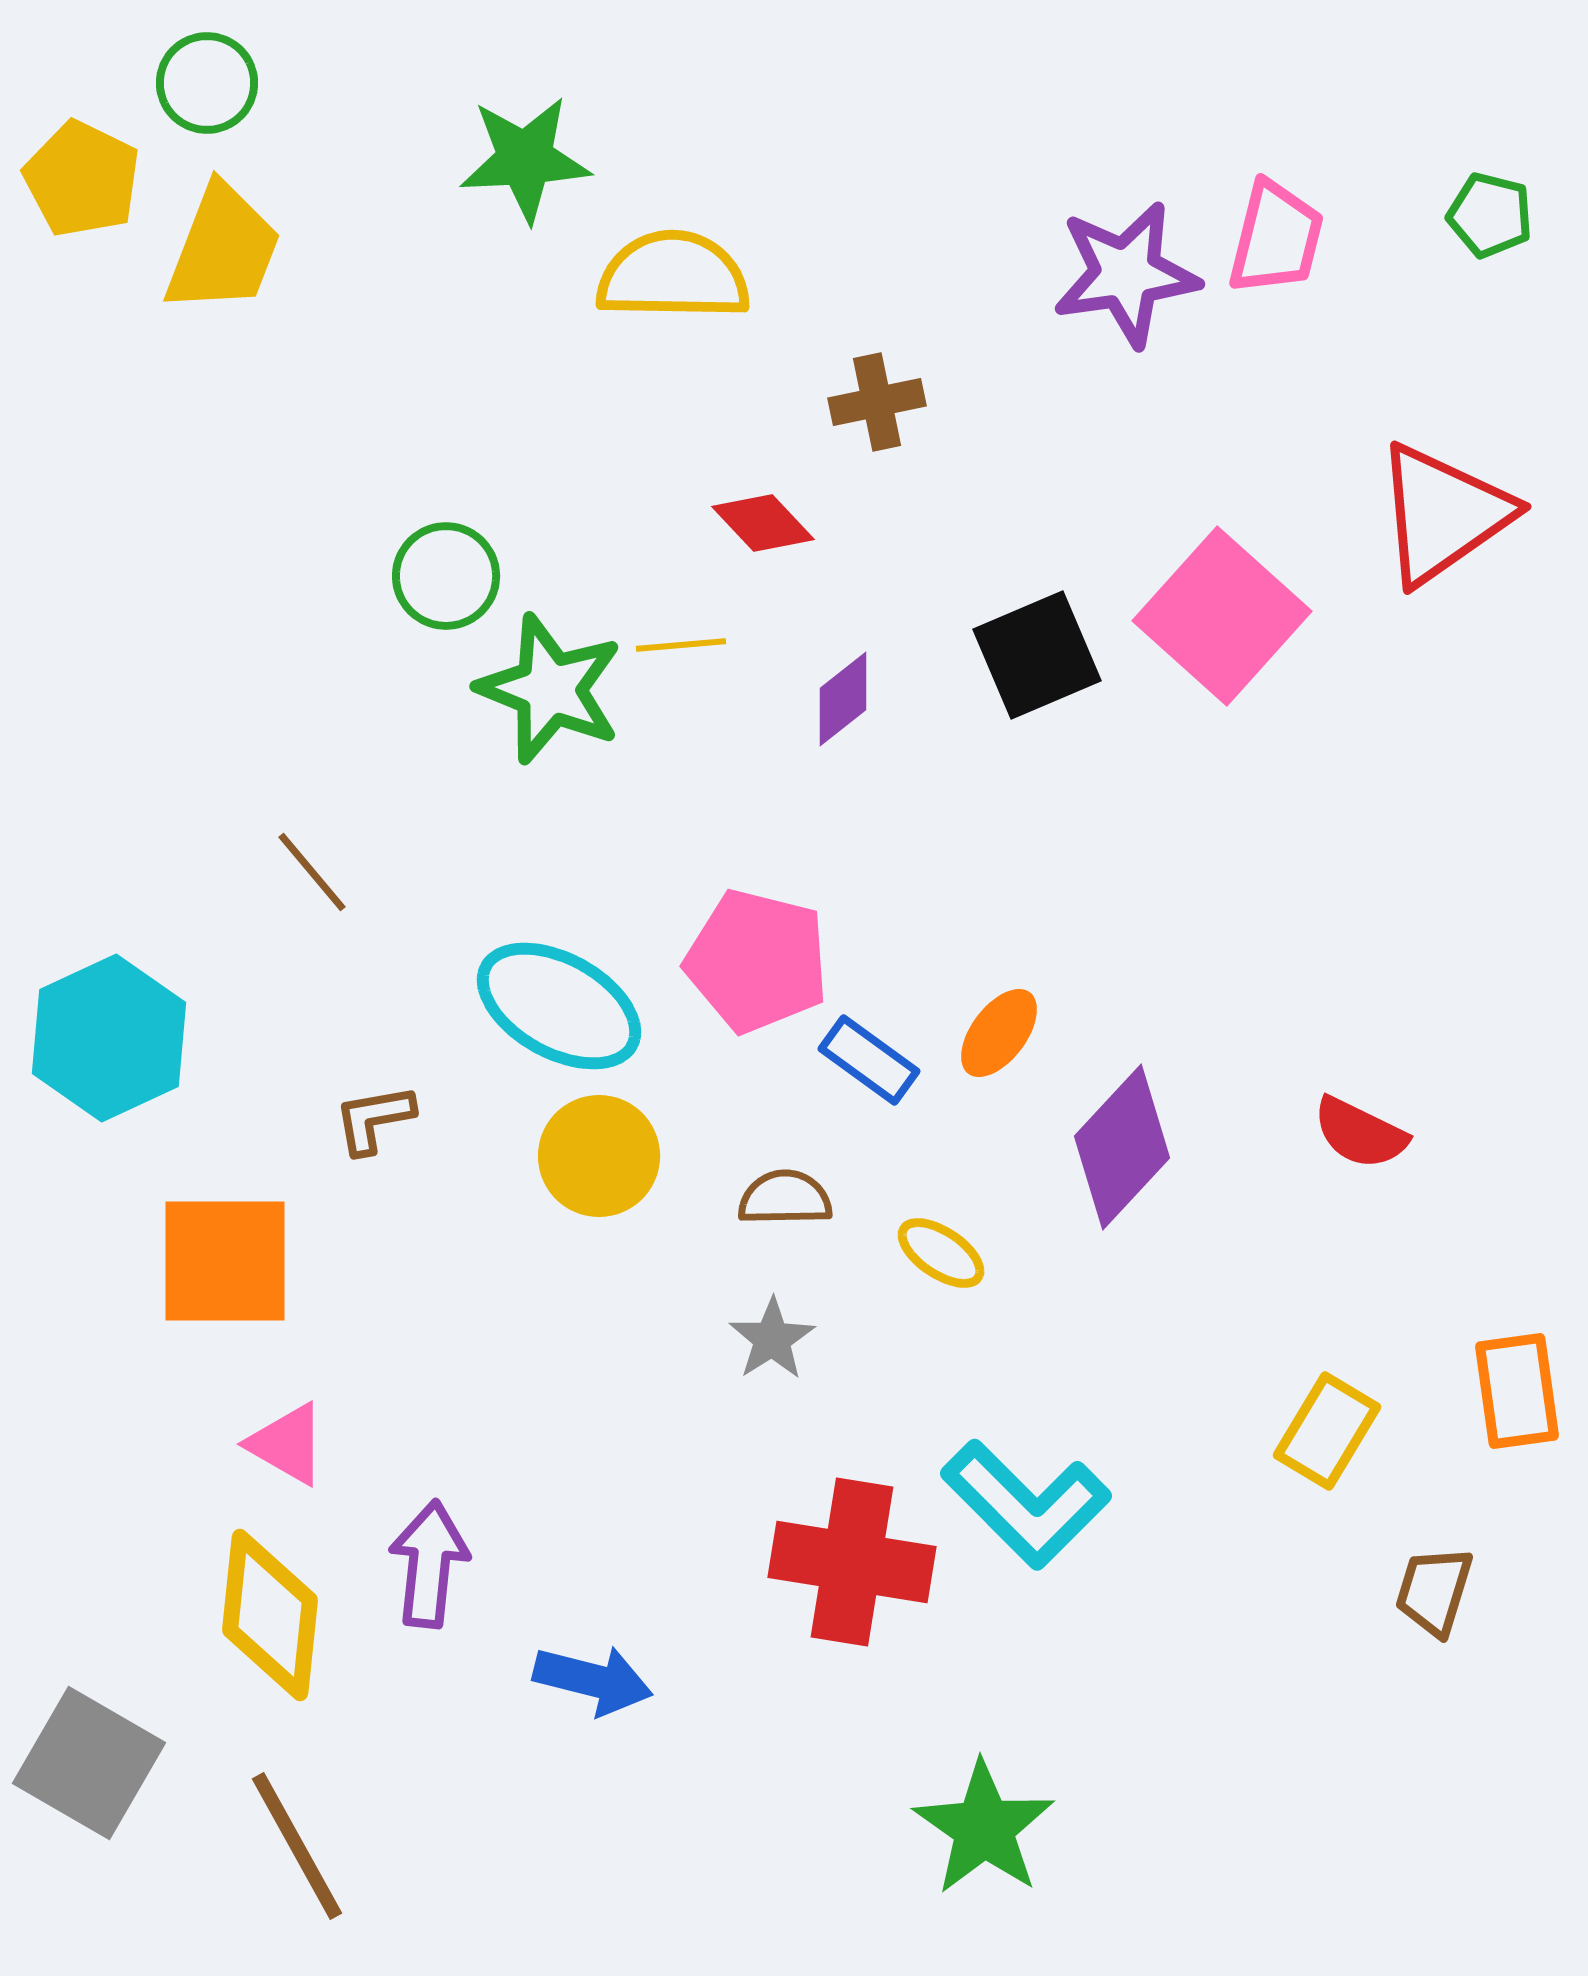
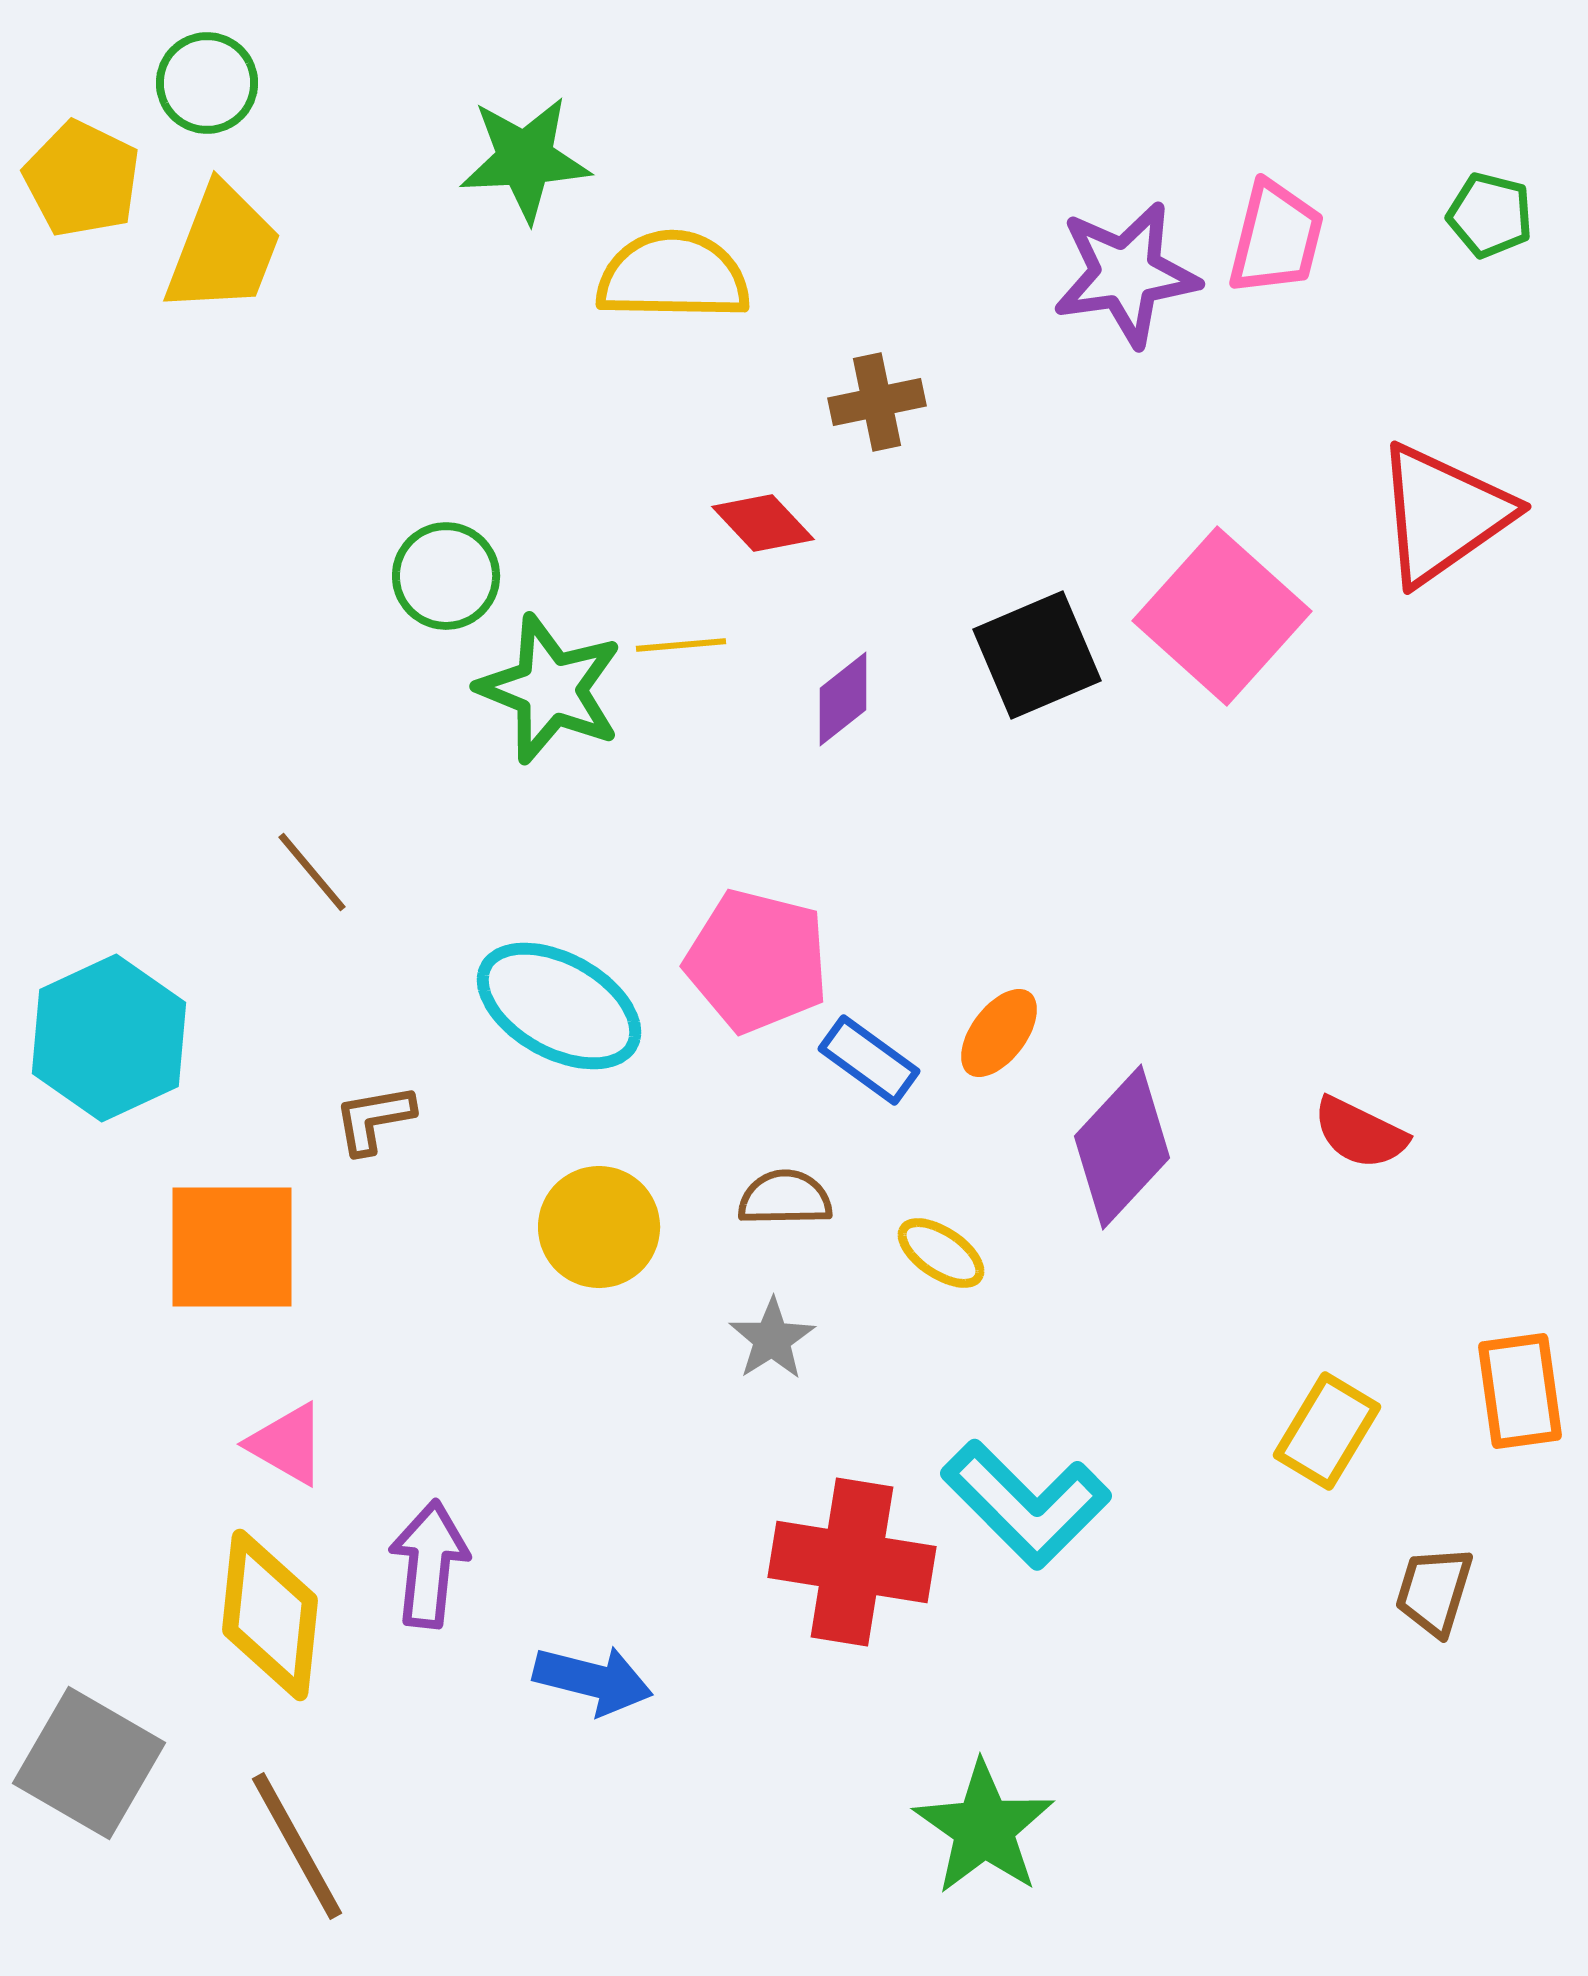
yellow circle at (599, 1156): moved 71 px down
orange square at (225, 1261): moved 7 px right, 14 px up
orange rectangle at (1517, 1391): moved 3 px right
